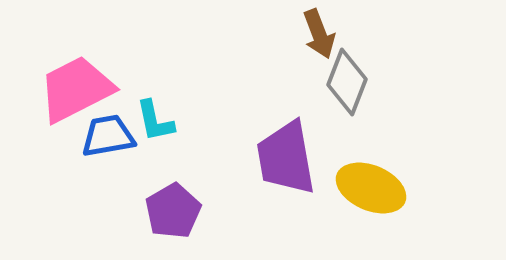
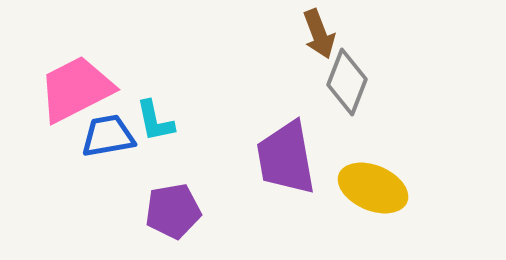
yellow ellipse: moved 2 px right
purple pentagon: rotated 20 degrees clockwise
